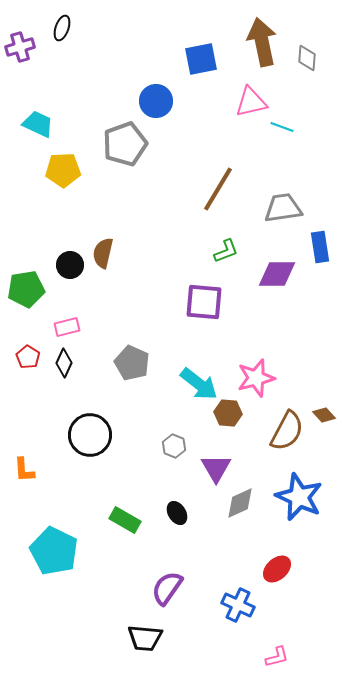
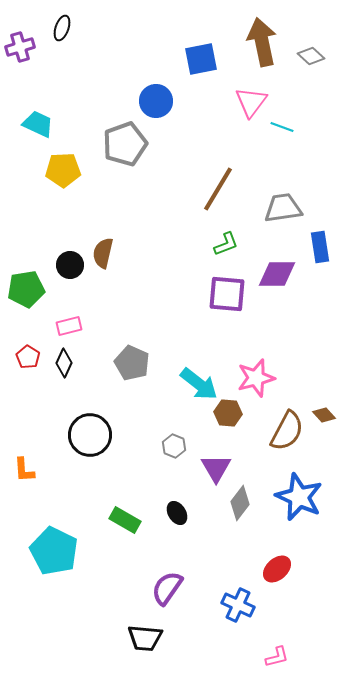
gray diamond at (307, 58): moved 4 px right, 2 px up; rotated 52 degrees counterclockwise
pink triangle at (251, 102): rotated 40 degrees counterclockwise
green L-shape at (226, 251): moved 7 px up
purple square at (204, 302): moved 23 px right, 8 px up
pink rectangle at (67, 327): moved 2 px right, 1 px up
gray diamond at (240, 503): rotated 28 degrees counterclockwise
